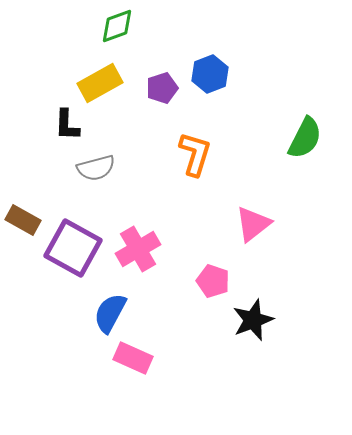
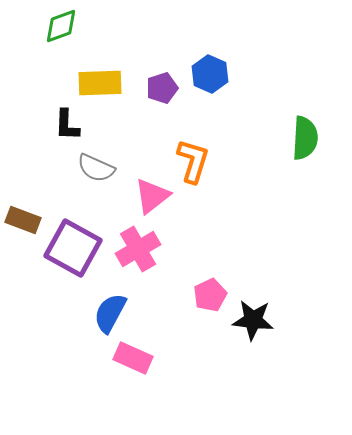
green diamond: moved 56 px left
blue hexagon: rotated 15 degrees counterclockwise
yellow rectangle: rotated 27 degrees clockwise
green semicircle: rotated 24 degrees counterclockwise
orange L-shape: moved 2 px left, 7 px down
gray semicircle: rotated 39 degrees clockwise
brown rectangle: rotated 8 degrees counterclockwise
pink triangle: moved 101 px left, 28 px up
pink pentagon: moved 3 px left, 14 px down; rotated 28 degrees clockwise
black star: rotated 27 degrees clockwise
